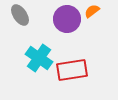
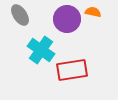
orange semicircle: moved 1 px right, 1 px down; rotated 49 degrees clockwise
cyan cross: moved 2 px right, 8 px up
